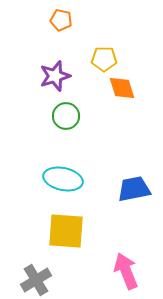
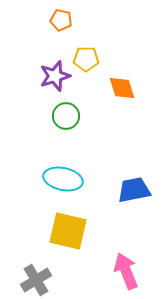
yellow pentagon: moved 18 px left
blue trapezoid: moved 1 px down
yellow square: moved 2 px right; rotated 9 degrees clockwise
